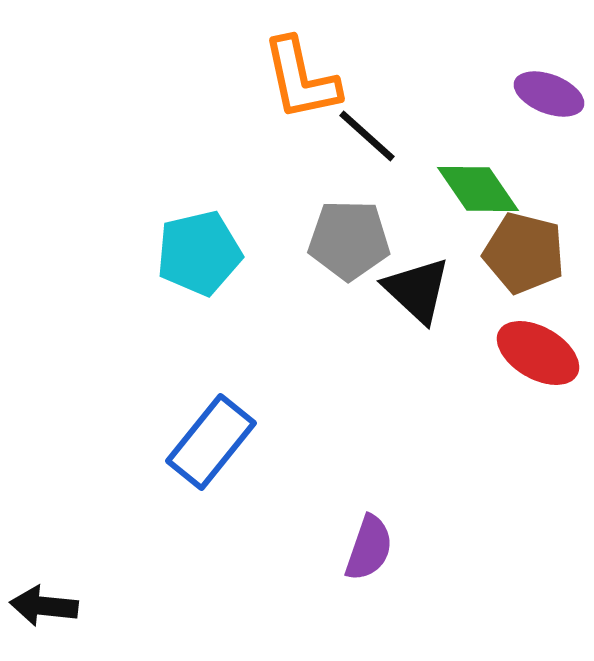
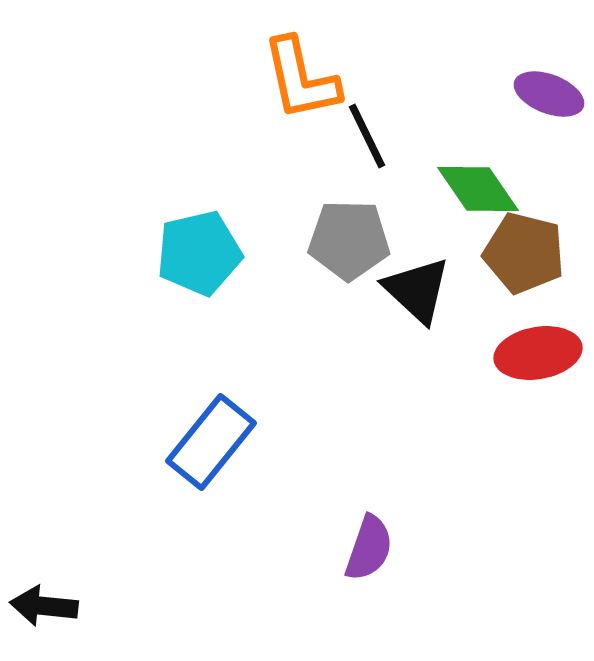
black line: rotated 22 degrees clockwise
red ellipse: rotated 40 degrees counterclockwise
